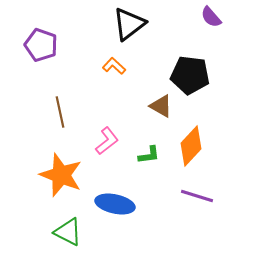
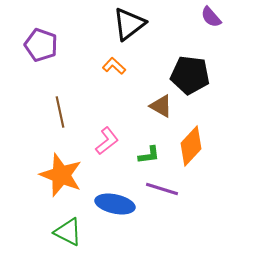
purple line: moved 35 px left, 7 px up
